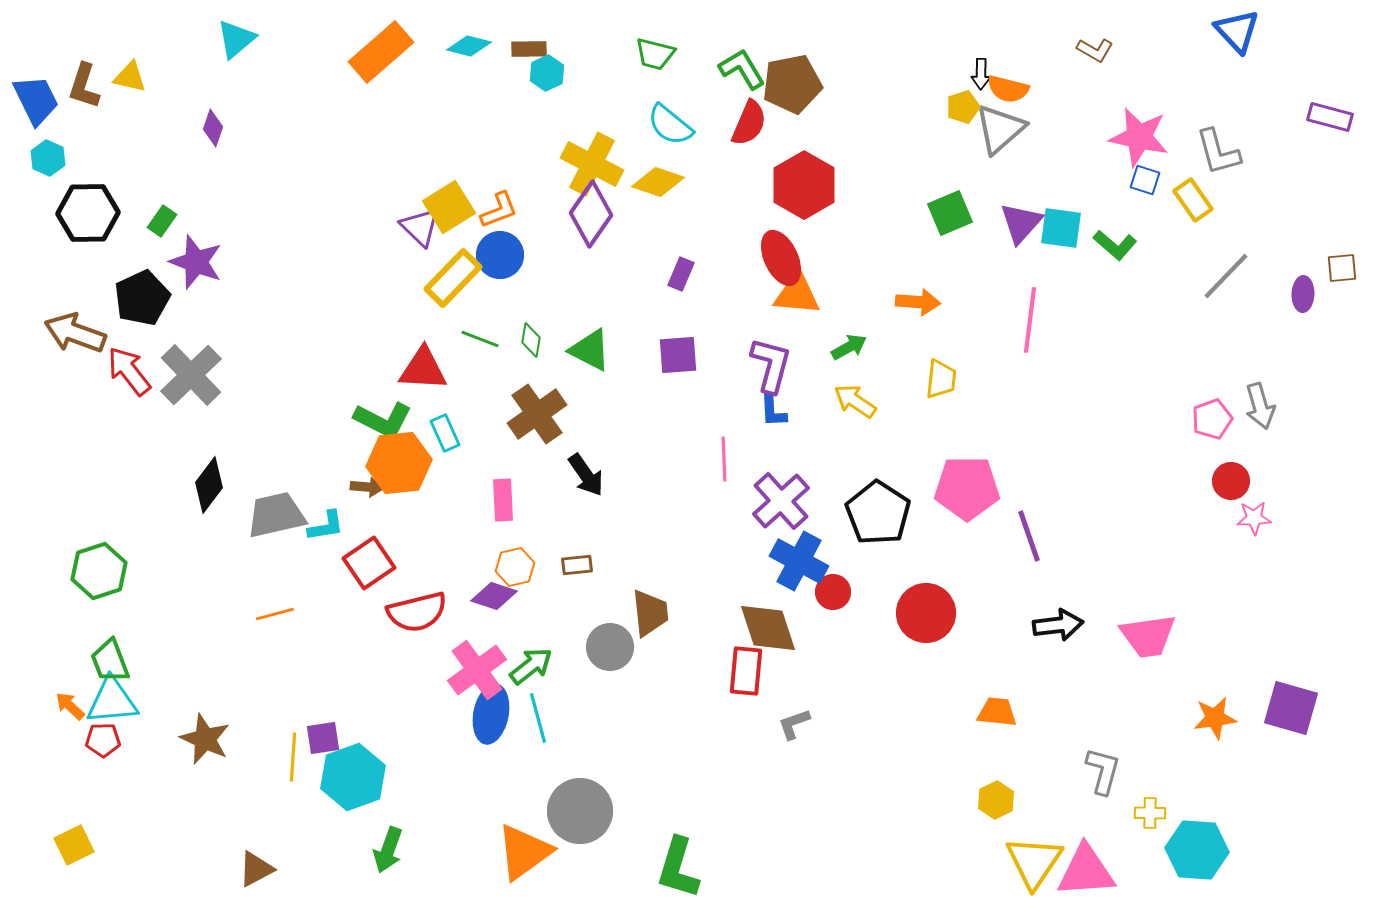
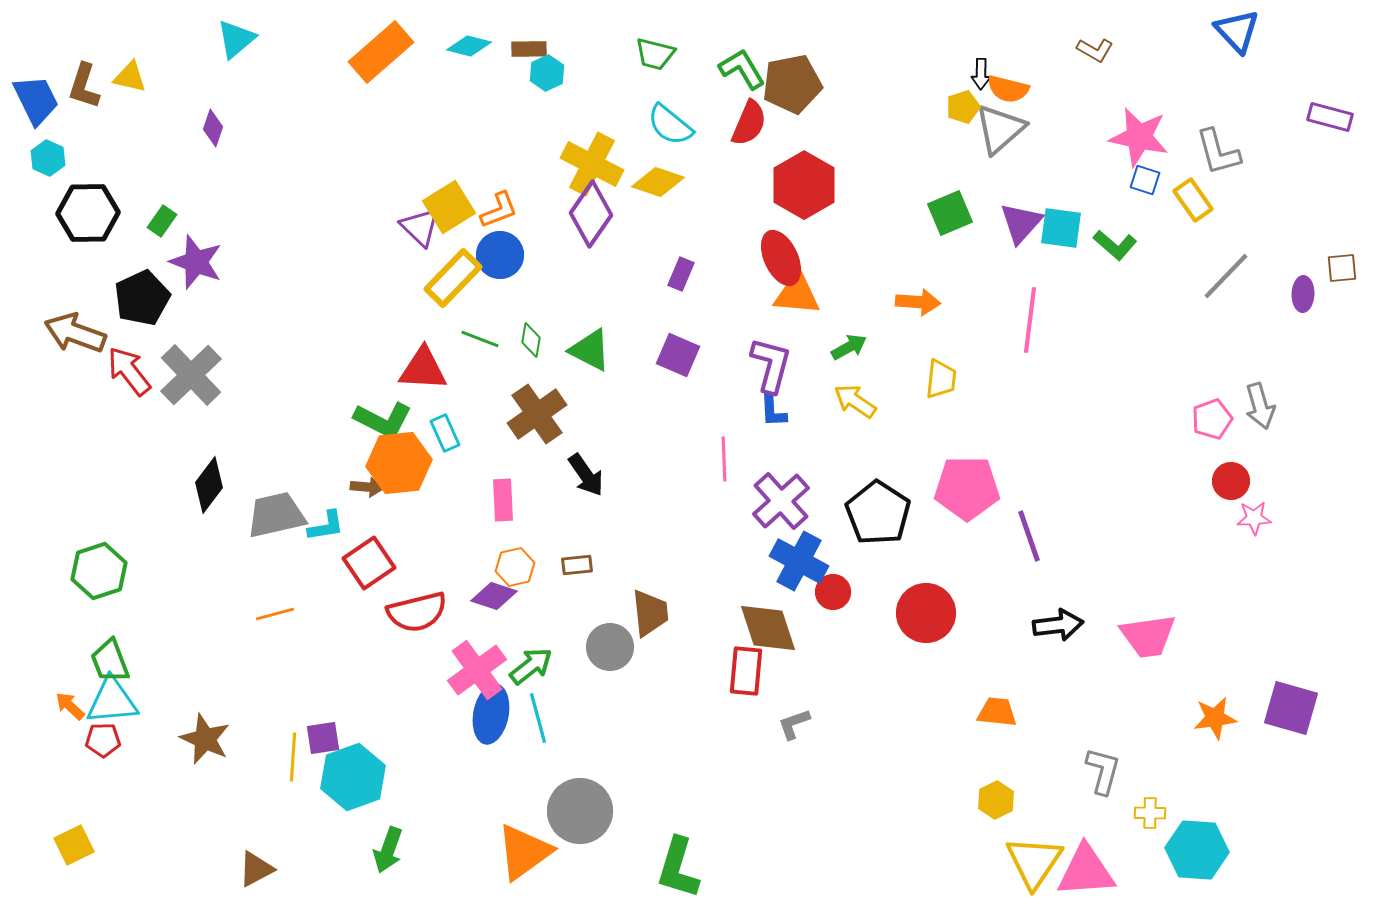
purple square at (678, 355): rotated 27 degrees clockwise
